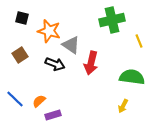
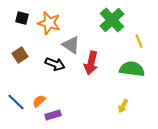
green cross: rotated 30 degrees counterclockwise
orange star: moved 8 px up
green semicircle: moved 8 px up
blue line: moved 1 px right, 3 px down
